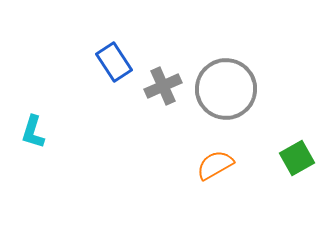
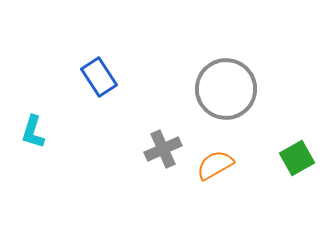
blue rectangle: moved 15 px left, 15 px down
gray cross: moved 63 px down
